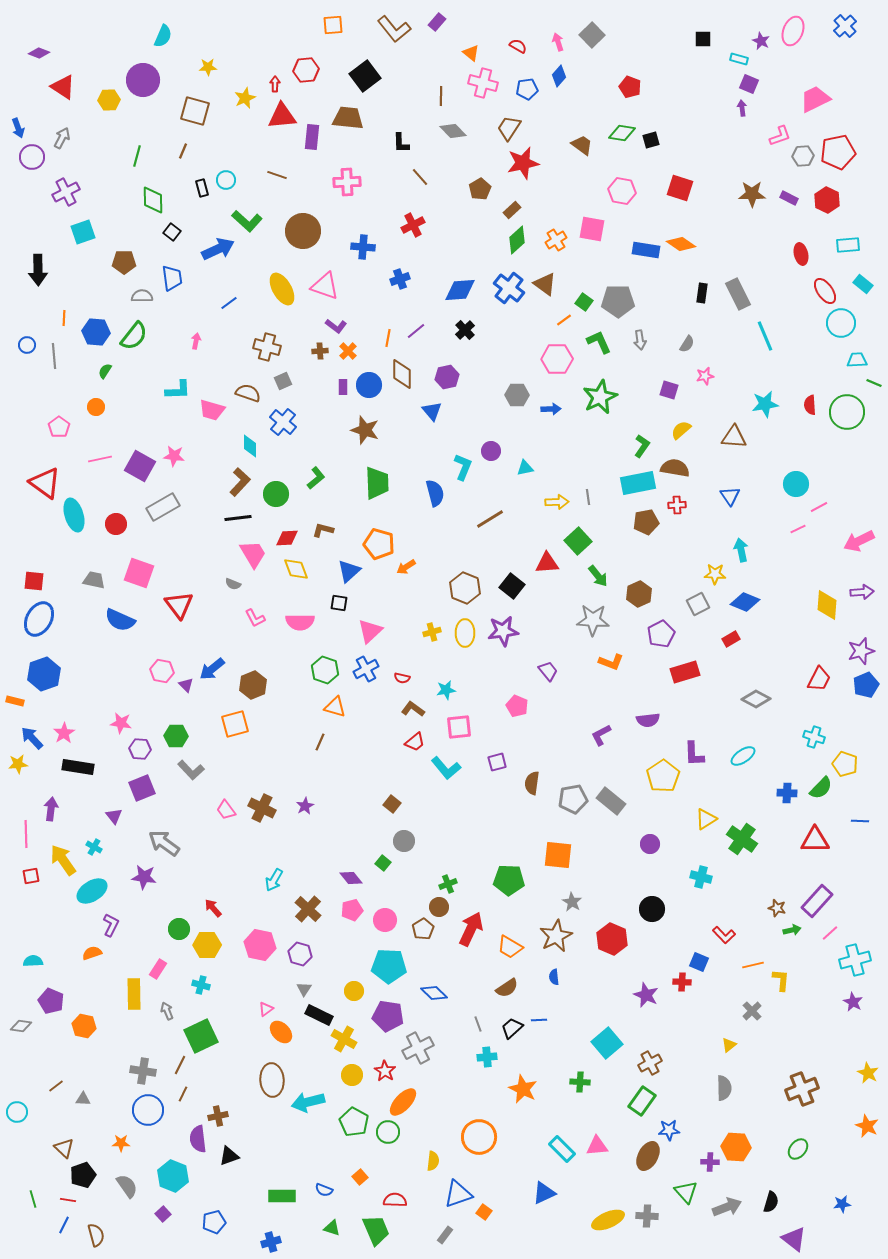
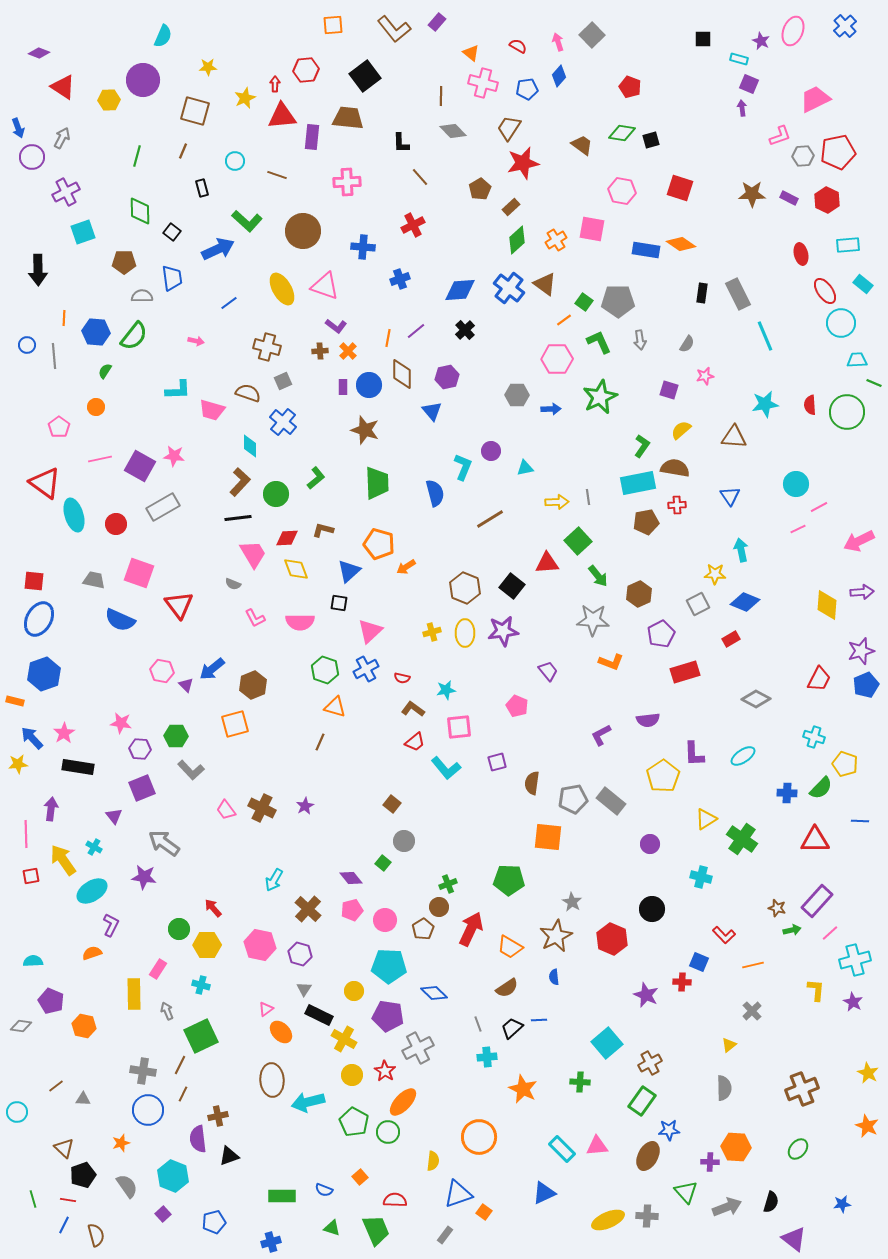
cyan circle at (226, 180): moved 9 px right, 19 px up
green diamond at (153, 200): moved 13 px left, 11 px down
brown rectangle at (512, 210): moved 1 px left, 3 px up
pink arrow at (196, 341): rotated 91 degrees clockwise
orange square at (558, 855): moved 10 px left, 18 px up
yellow L-shape at (781, 980): moved 35 px right, 10 px down
orange star at (121, 1143): rotated 18 degrees counterclockwise
